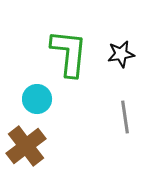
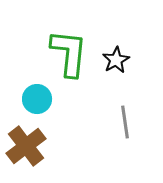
black star: moved 5 px left, 6 px down; rotated 20 degrees counterclockwise
gray line: moved 5 px down
